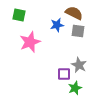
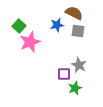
green square: moved 11 px down; rotated 32 degrees clockwise
